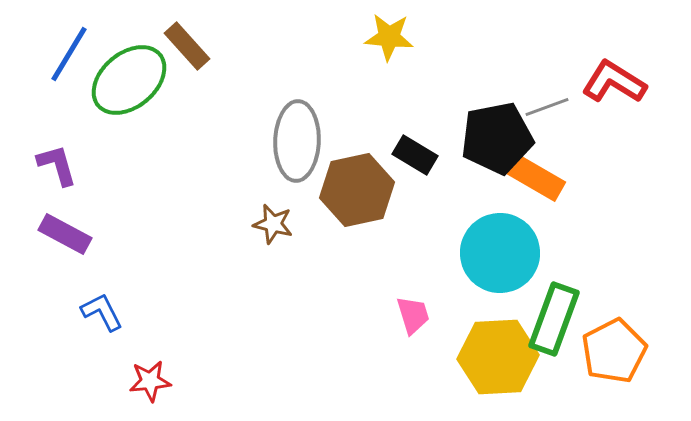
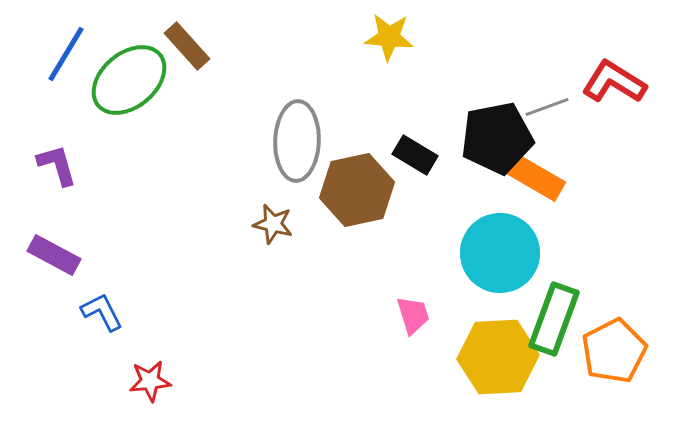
blue line: moved 3 px left
purple rectangle: moved 11 px left, 21 px down
